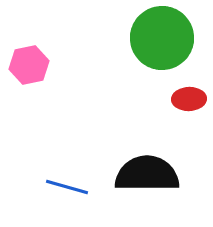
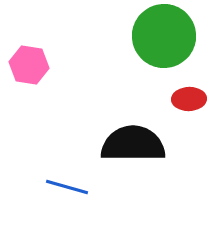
green circle: moved 2 px right, 2 px up
pink hexagon: rotated 21 degrees clockwise
black semicircle: moved 14 px left, 30 px up
